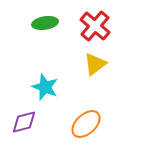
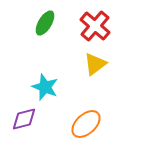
green ellipse: rotated 50 degrees counterclockwise
purple diamond: moved 3 px up
